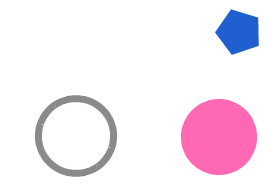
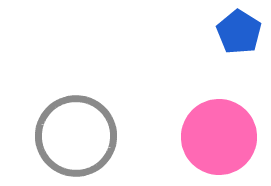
blue pentagon: rotated 15 degrees clockwise
